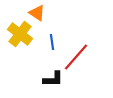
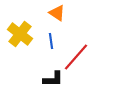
orange triangle: moved 20 px right
blue line: moved 1 px left, 1 px up
